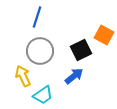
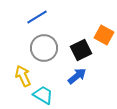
blue line: rotated 40 degrees clockwise
gray circle: moved 4 px right, 3 px up
blue arrow: moved 3 px right
cyan trapezoid: rotated 115 degrees counterclockwise
